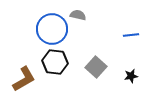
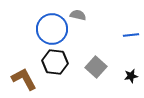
brown L-shape: rotated 88 degrees counterclockwise
